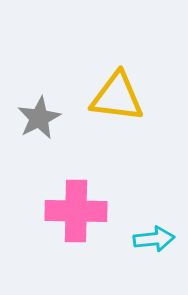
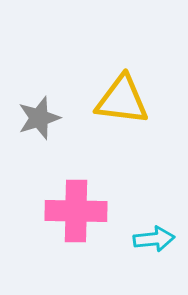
yellow triangle: moved 5 px right, 3 px down
gray star: rotated 9 degrees clockwise
